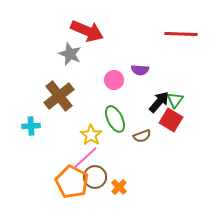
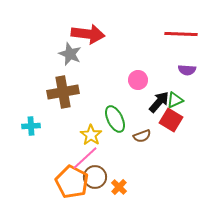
red arrow: moved 1 px right, 3 px down; rotated 16 degrees counterclockwise
purple semicircle: moved 47 px right
pink circle: moved 24 px right
brown cross: moved 4 px right, 4 px up; rotated 28 degrees clockwise
green triangle: rotated 30 degrees clockwise
